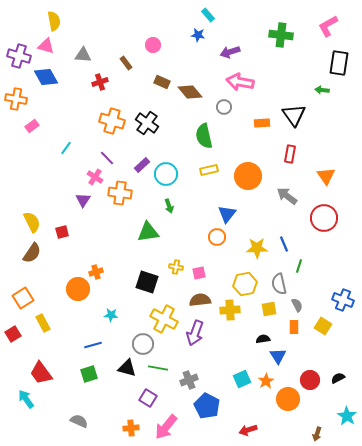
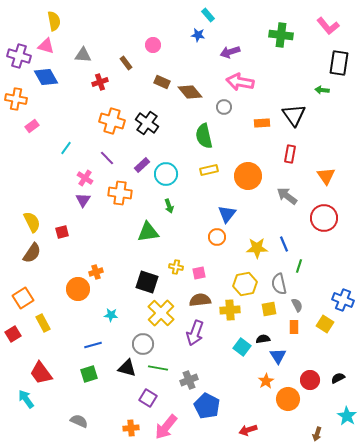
pink L-shape at (328, 26): rotated 100 degrees counterclockwise
pink cross at (95, 177): moved 10 px left, 1 px down
yellow cross at (164, 319): moved 3 px left, 6 px up; rotated 16 degrees clockwise
yellow square at (323, 326): moved 2 px right, 2 px up
cyan square at (242, 379): moved 32 px up; rotated 30 degrees counterclockwise
